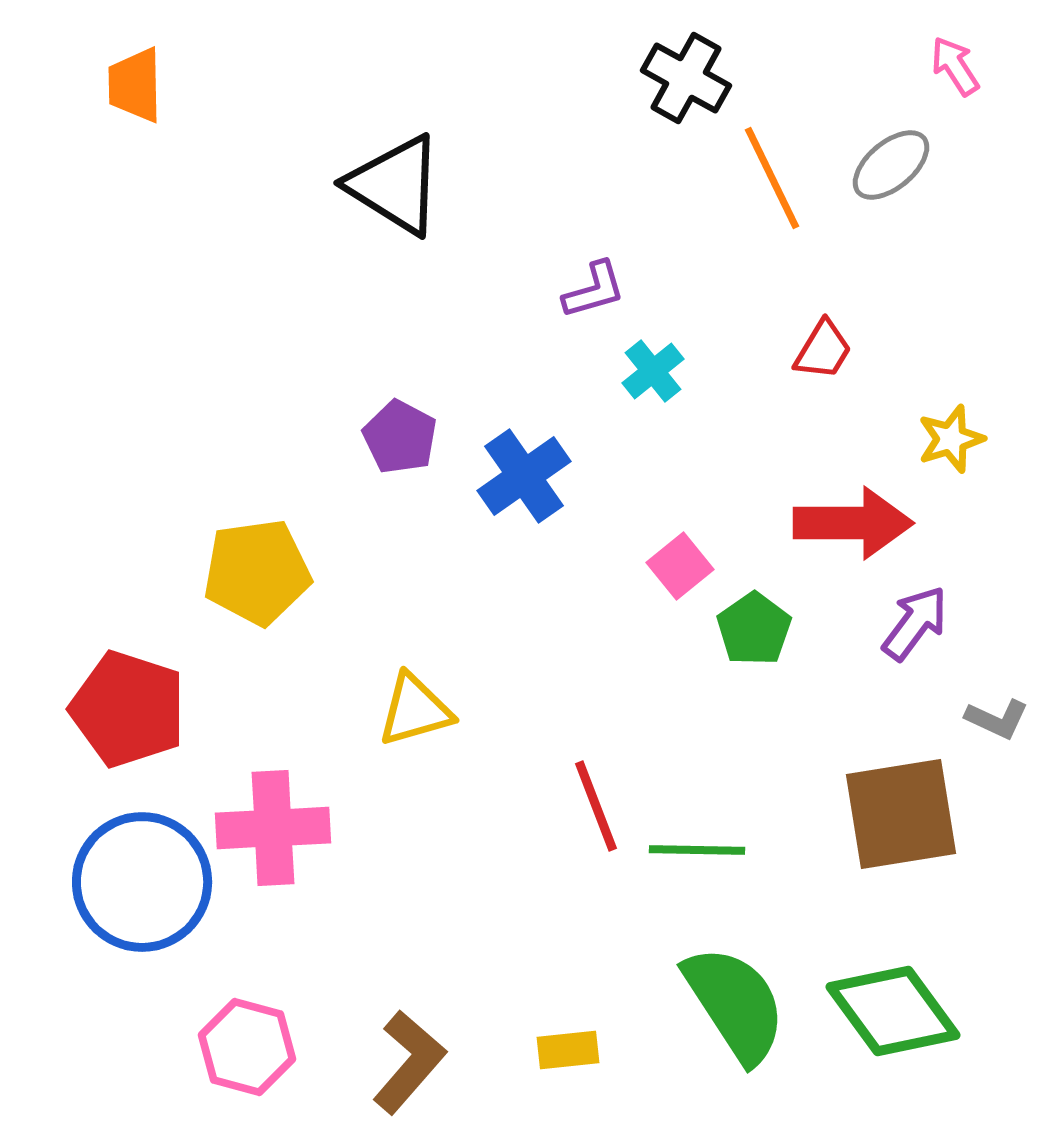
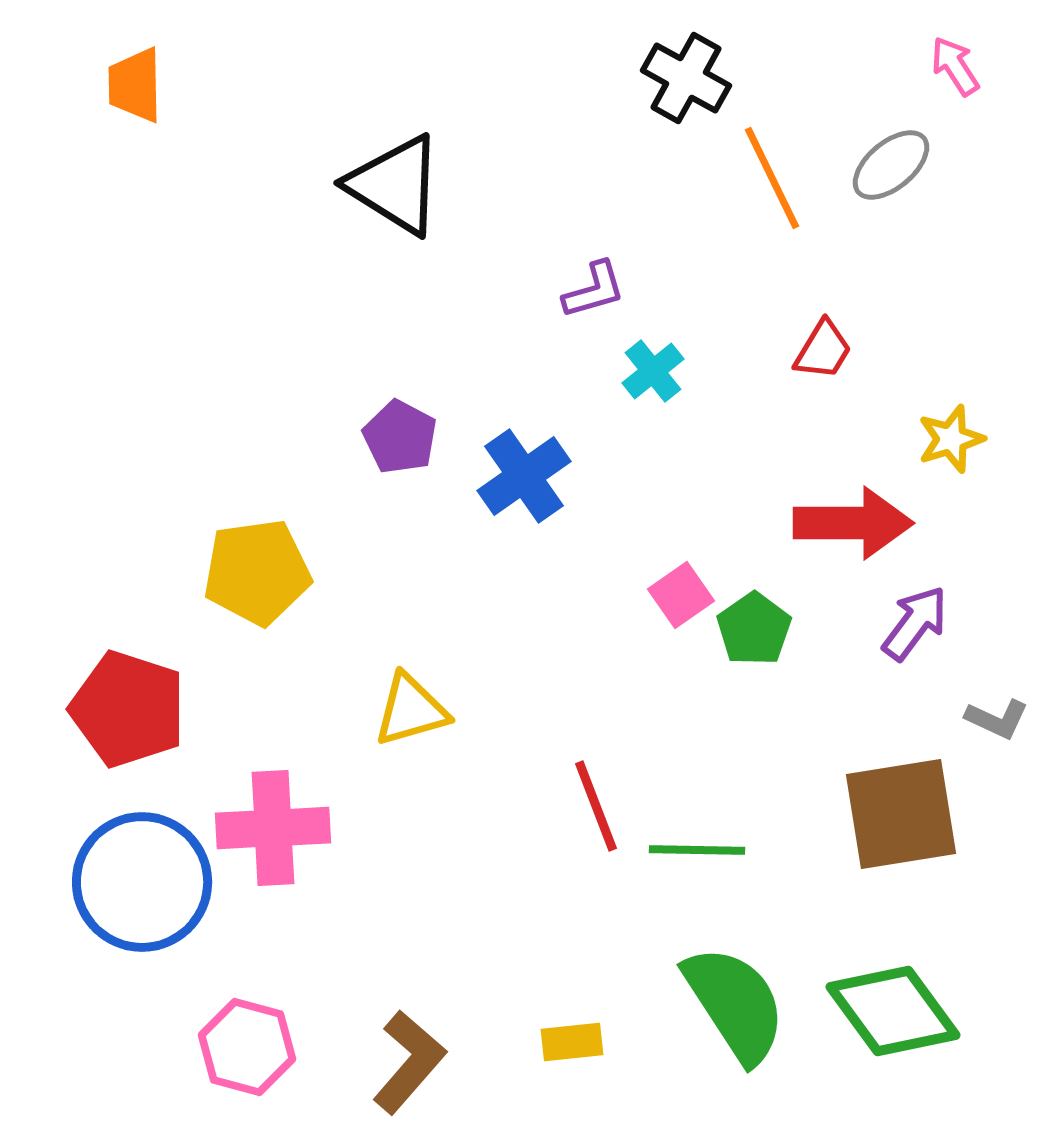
pink square: moved 1 px right, 29 px down; rotated 4 degrees clockwise
yellow triangle: moved 4 px left
yellow rectangle: moved 4 px right, 8 px up
